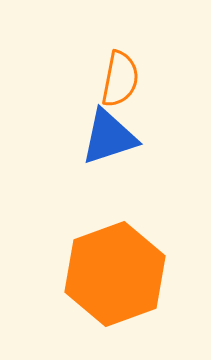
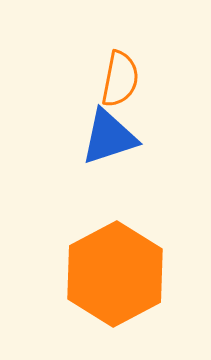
orange hexagon: rotated 8 degrees counterclockwise
